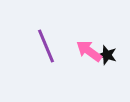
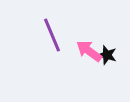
purple line: moved 6 px right, 11 px up
